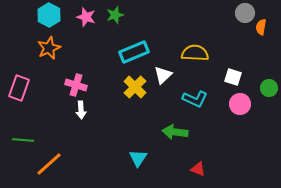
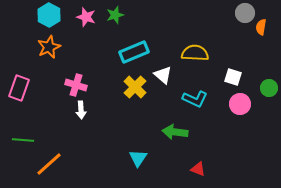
orange star: moved 1 px up
white triangle: rotated 36 degrees counterclockwise
